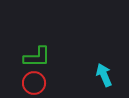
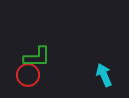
red circle: moved 6 px left, 8 px up
